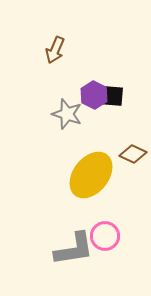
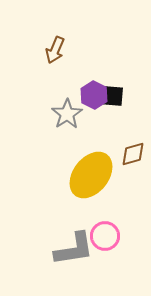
gray star: rotated 20 degrees clockwise
brown diamond: rotated 40 degrees counterclockwise
